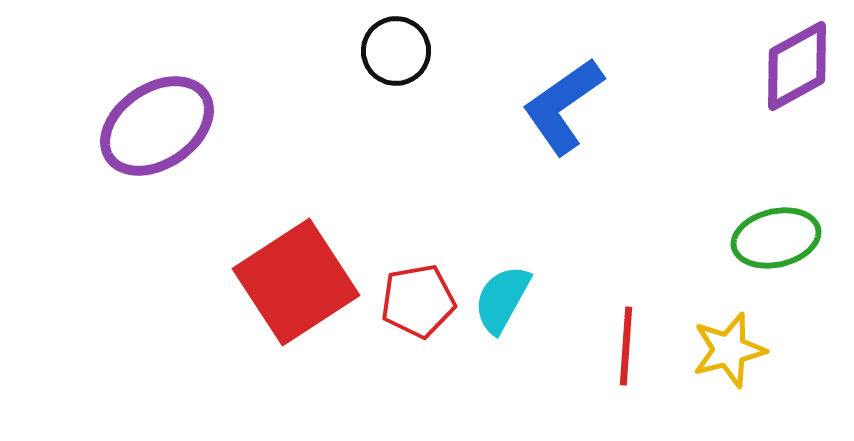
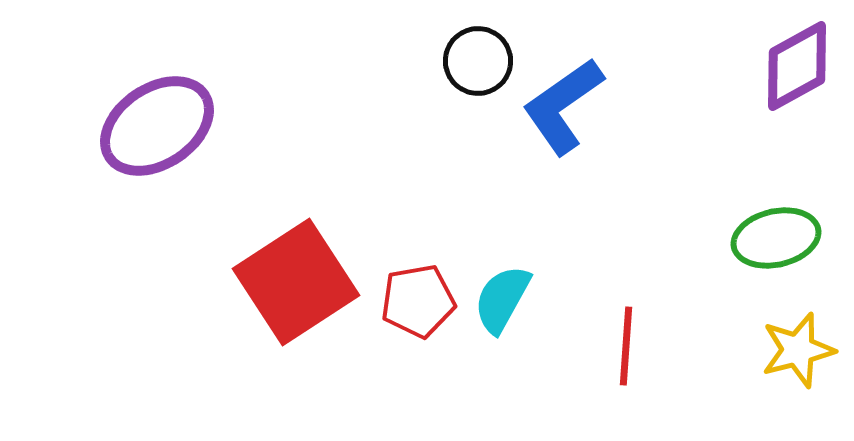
black circle: moved 82 px right, 10 px down
yellow star: moved 69 px right
